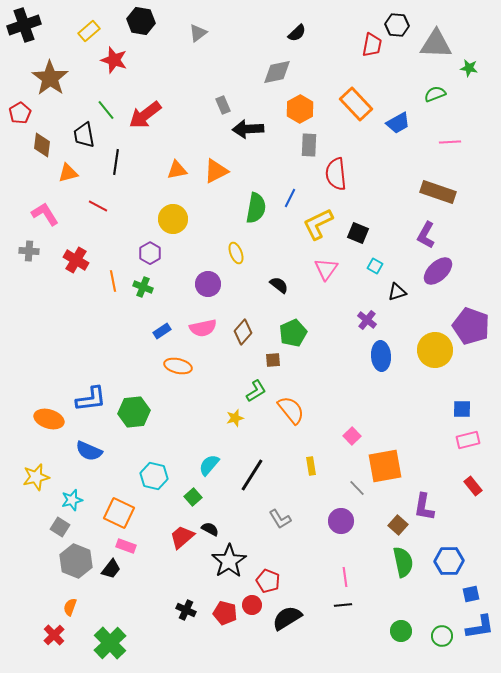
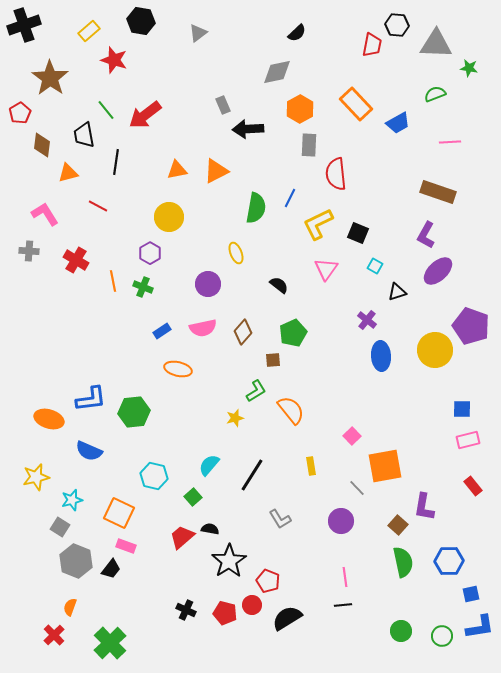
yellow circle at (173, 219): moved 4 px left, 2 px up
orange ellipse at (178, 366): moved 3 px down
black semicircle at (210, 529): rotated 18 degrees counterclockwise
